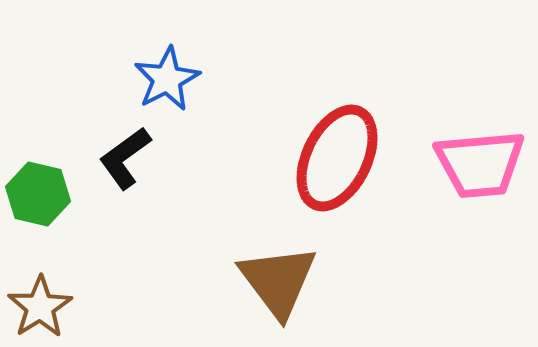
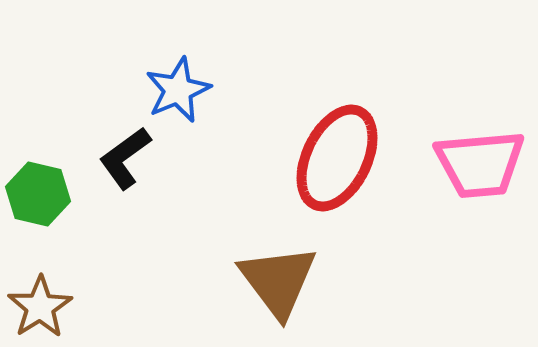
blue star: moved 11 px right, 11 px down; rotated 4 degrees clockwise
